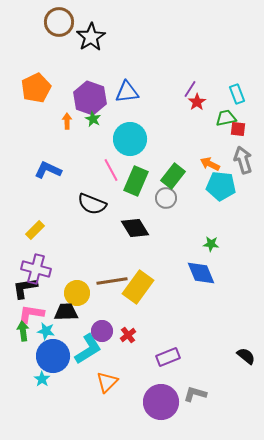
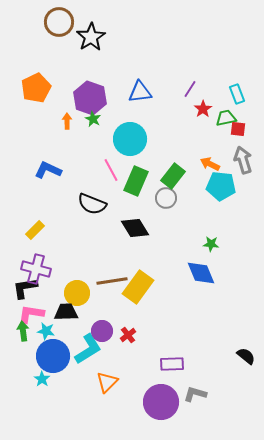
blue triangle at (127, 92): moved 13 px right
red star at (197, 102): moved 6 px right, 7 px down
purple rectangle at (168, 357): moved 4 px right, 7 px down; rotated 20 degrees clockwise
